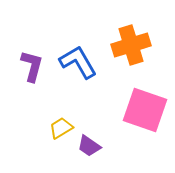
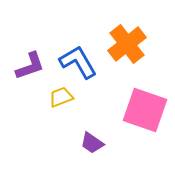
orange cross: moved 4 px left, 1 px up; rotated 21 degrees counterclockwise
purple L-shape: moved 2 px left; rotated 56 degrees clockwise
yellow trapezoid: moved 31 px up; rotated 10 degrees clockwise
purple trapezoid: moved 3 px right, 3 px up
